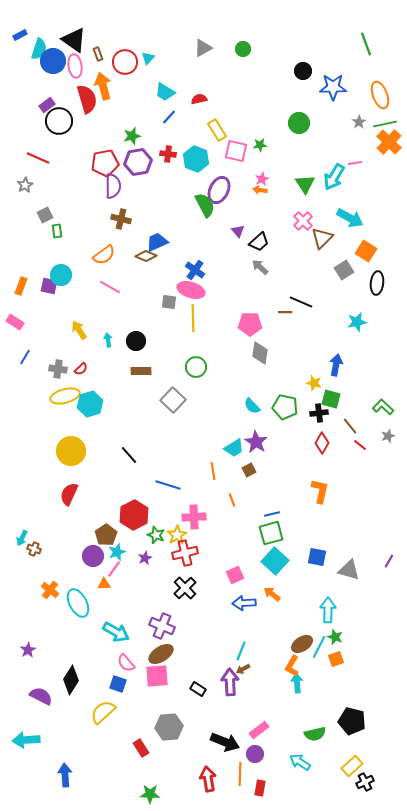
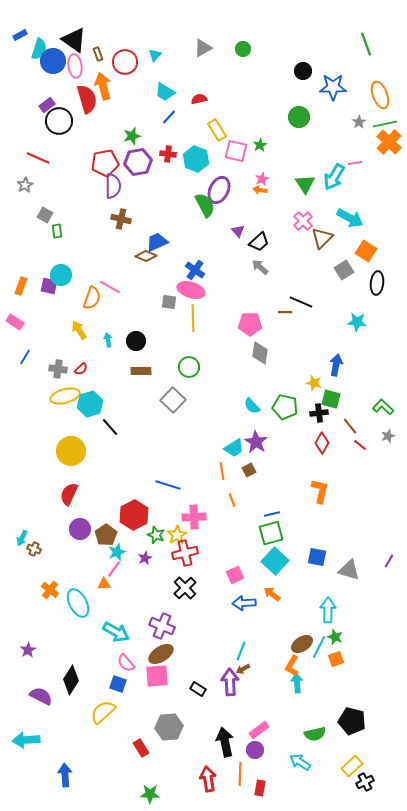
cyan triangle at (148, 58): moved 7 px right, 3 px up
green circle at (299, 123): moved 6 px up
green star at (260, 145): rotated 24 degrees counterclockwise
gray square at (45, 215): rotated 35 degrees counterclockwise
orange semicircle at (104, 255): moved 12 px left, 43 px down; rotated 35 degrees counterclockwise
cyan star at (357, 322): rotated 18 degrees clockwise
green circle at (196, 367): moved 7 px left
black line at (129, 455): moved 19 px left, 28 px up
orange line at (213, 471): moved 9 px right
purple circle at (93, 556): moved 13 px left, 27 px up
black arrow at (225, 742): rotated 124 degrees counterclockwise
purple circle at (255, 754): moved 4 px up
